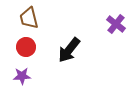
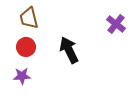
black arrow: rotated 116 degrees clockwise
